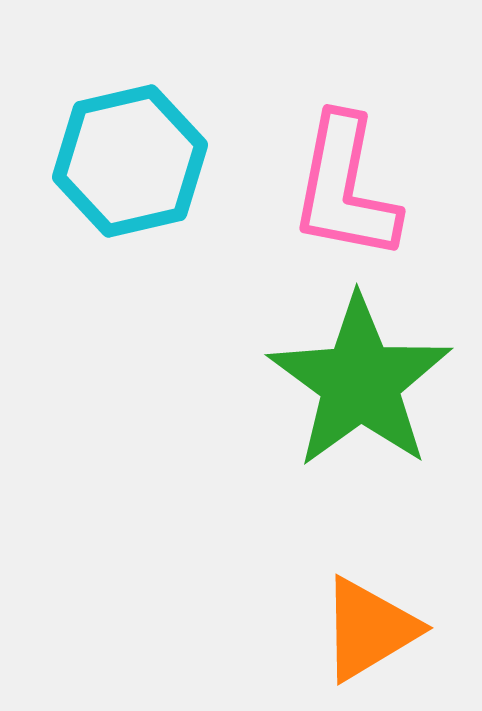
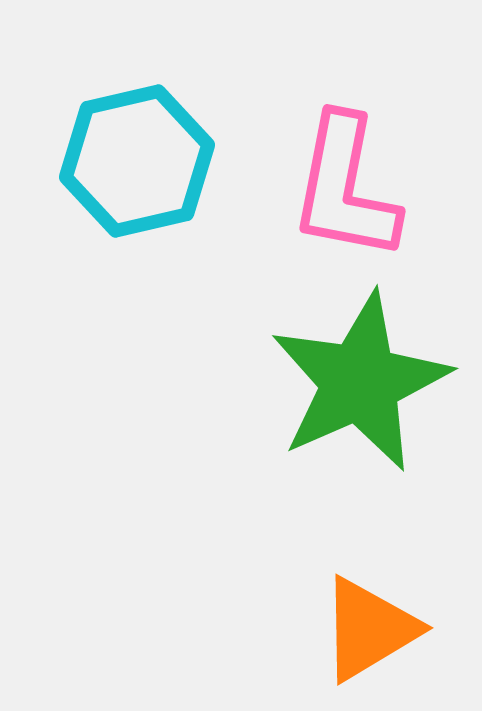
cyan hexagon: moved 7 px right
green star: rotated 12 degrees clockwise
